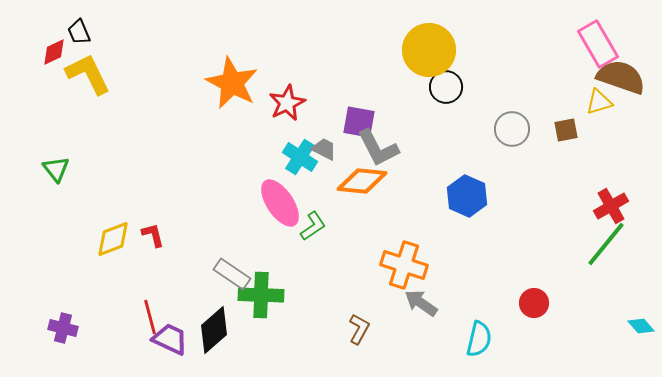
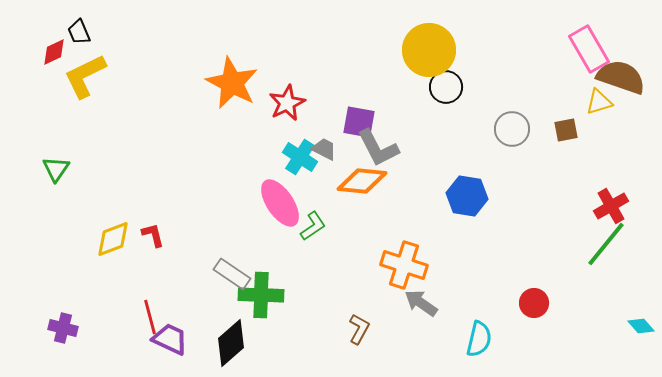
pink rectangle: moved 9 px left, 5 px down
yellow L-shape: moved 3 px left, 2 px down; rotated 90 degrees counterclockwise
green triangle: rotated 12 degrees clockwise
blue hexagon: rotated 15 degrees counterclockwise
black diamond: moved 17 px right, 13 px down
